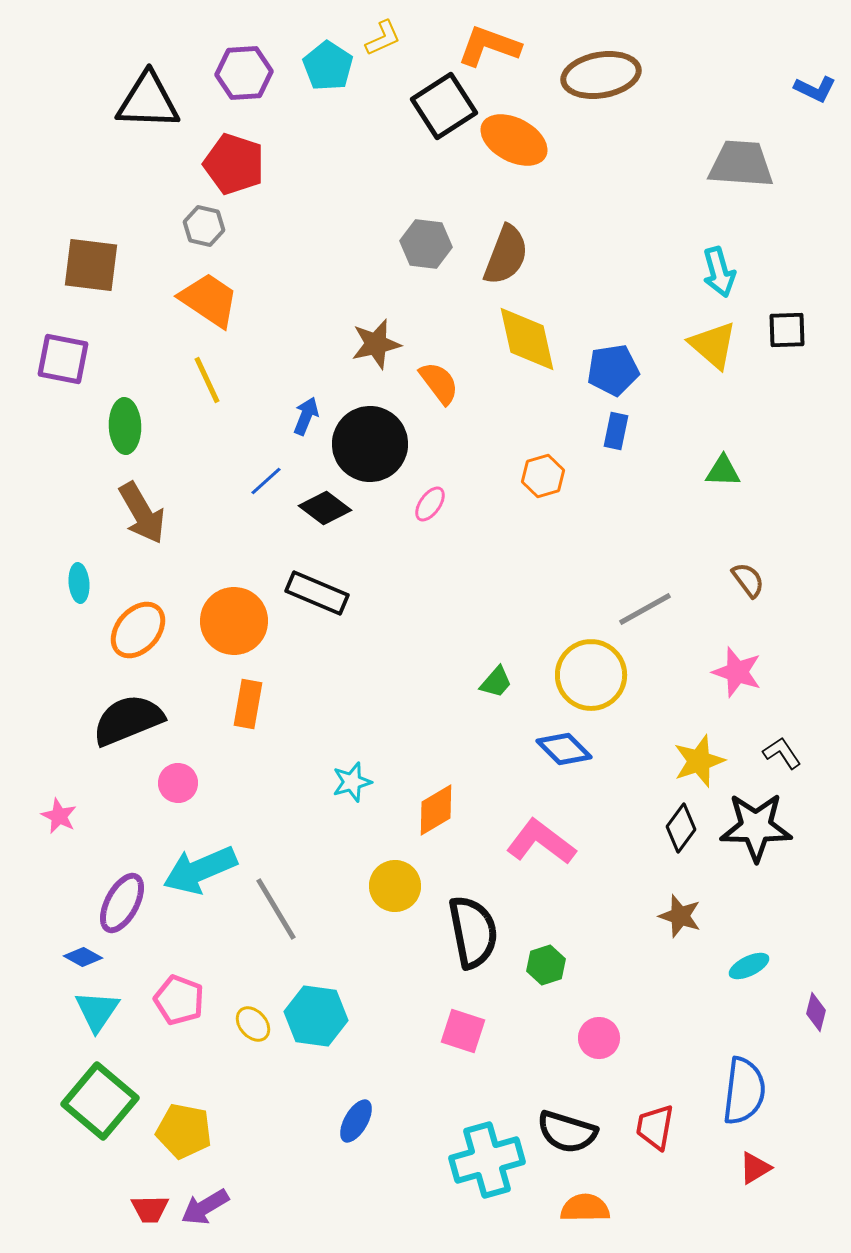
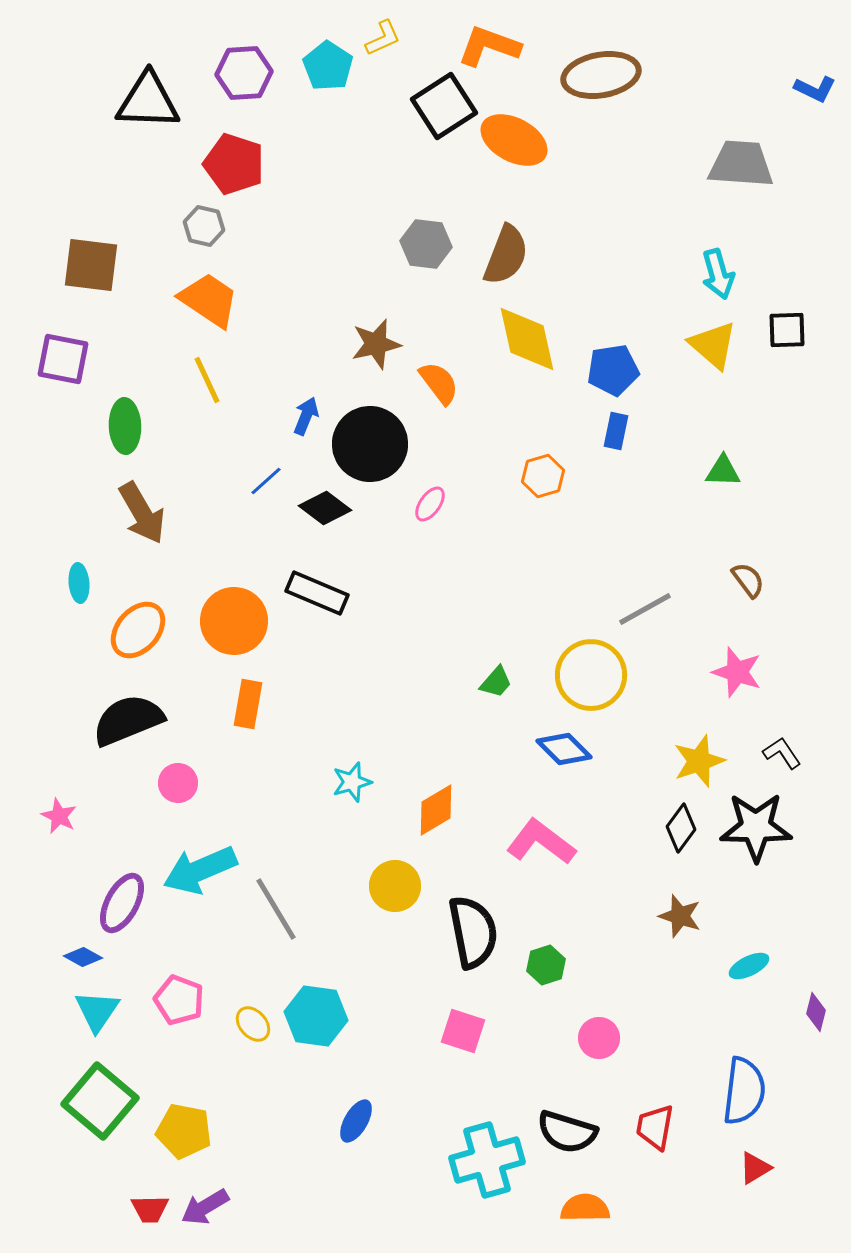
cyan arrow at (719, 272): moved 1 px left, 2 px down
